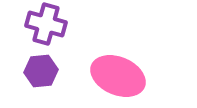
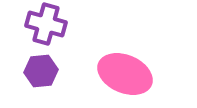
pink ellipse: moved 7 px right, 2 px up
